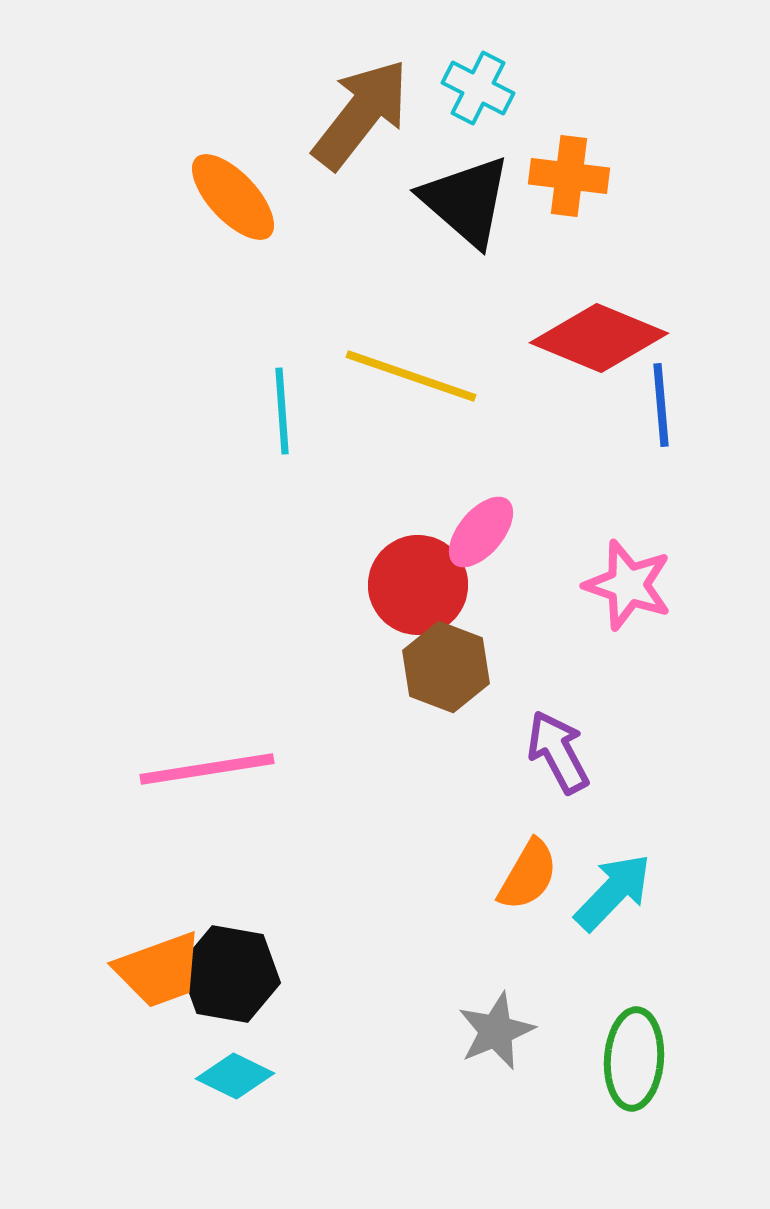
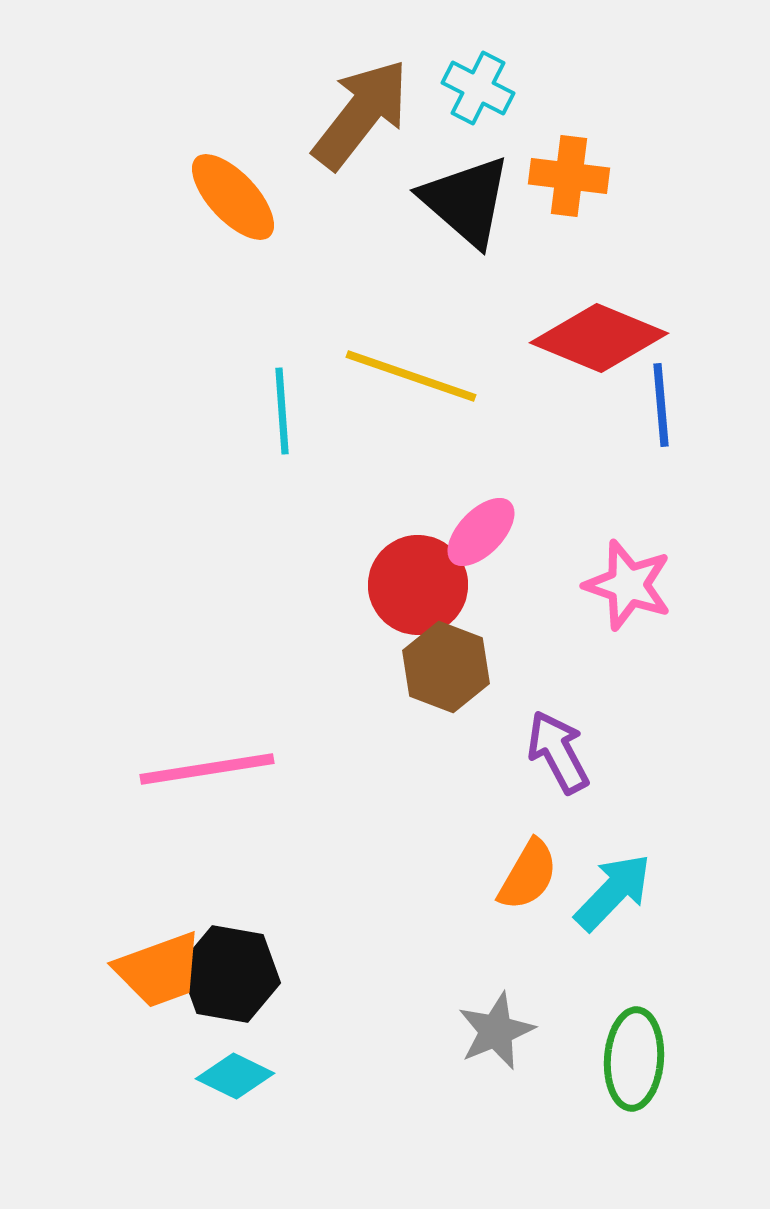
pink ellipse: rotated 4 degrees clockwise
